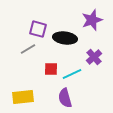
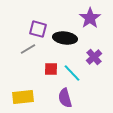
purple star: moved 2 px left, 2 px up; rotated 15 degrees counterclockwise
cyan line: moved 1 px up; rotated 72 degrees clockwise
